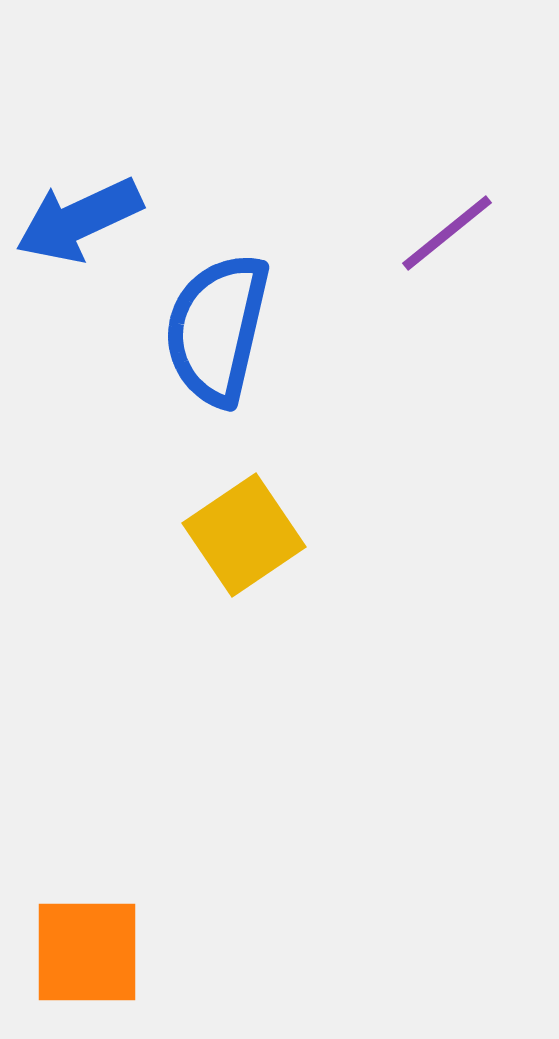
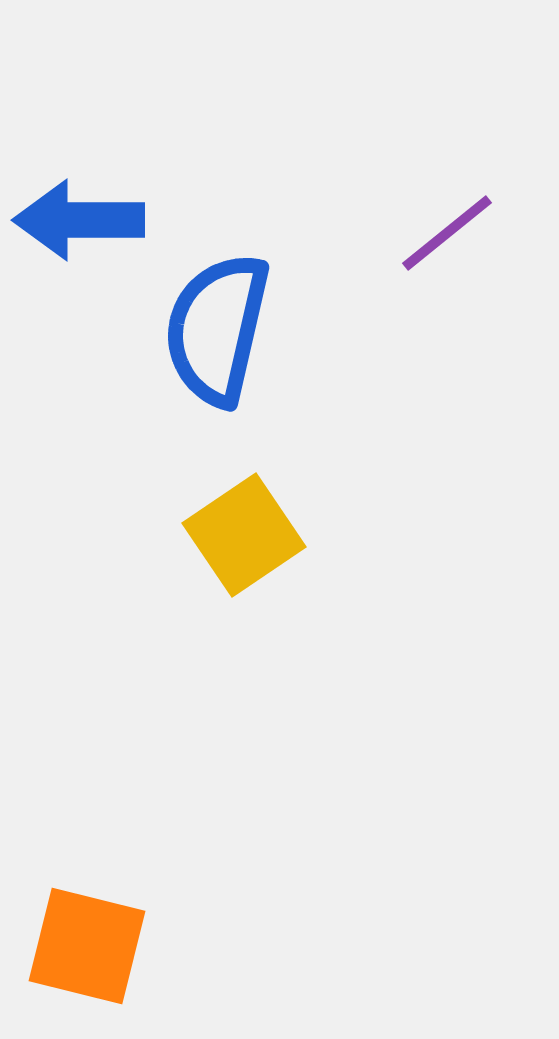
blue arrow: rotated 25 degrees clockwise
orange square: moved 6 px up; rotated 14 degrees clockwise
